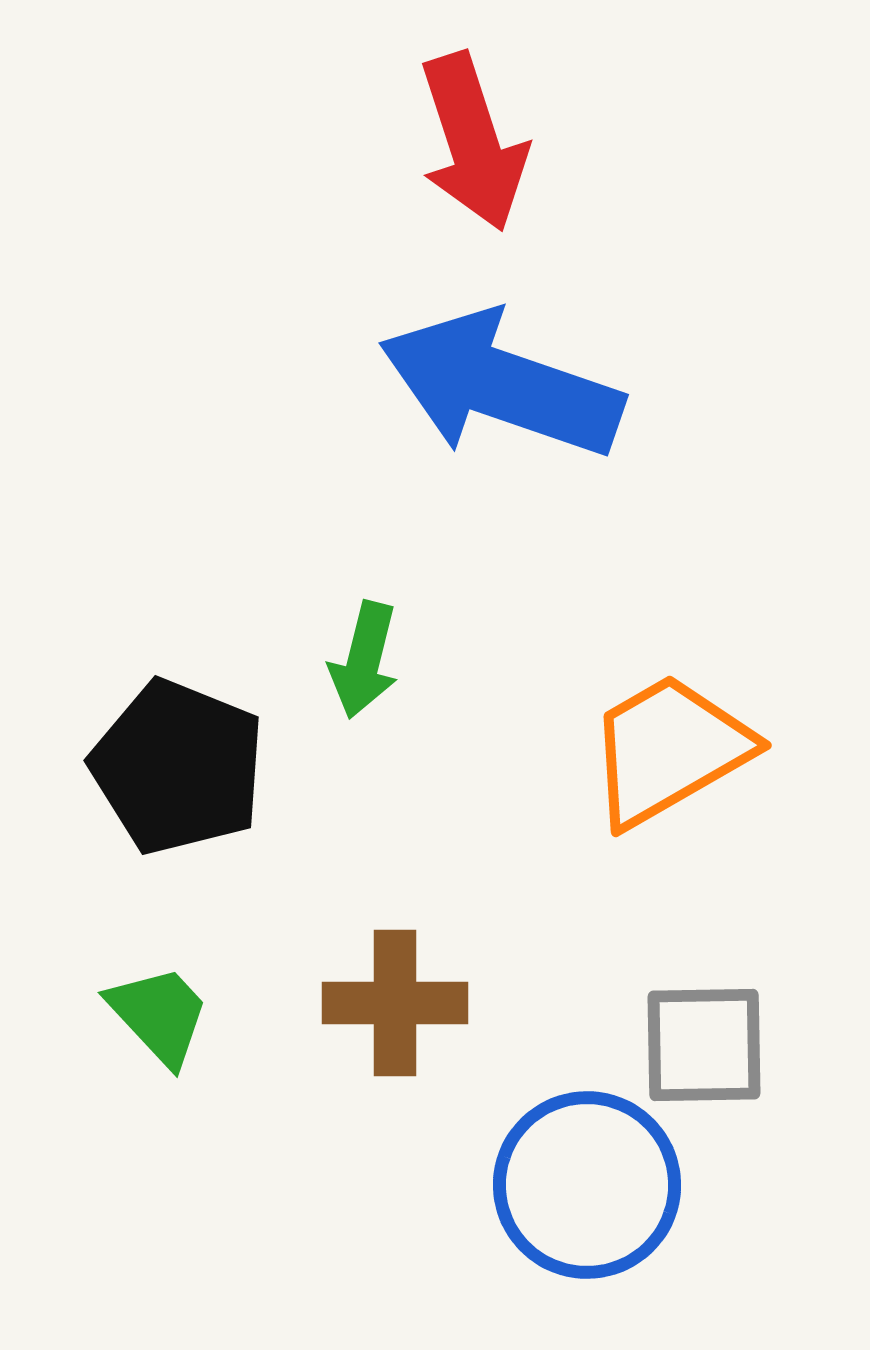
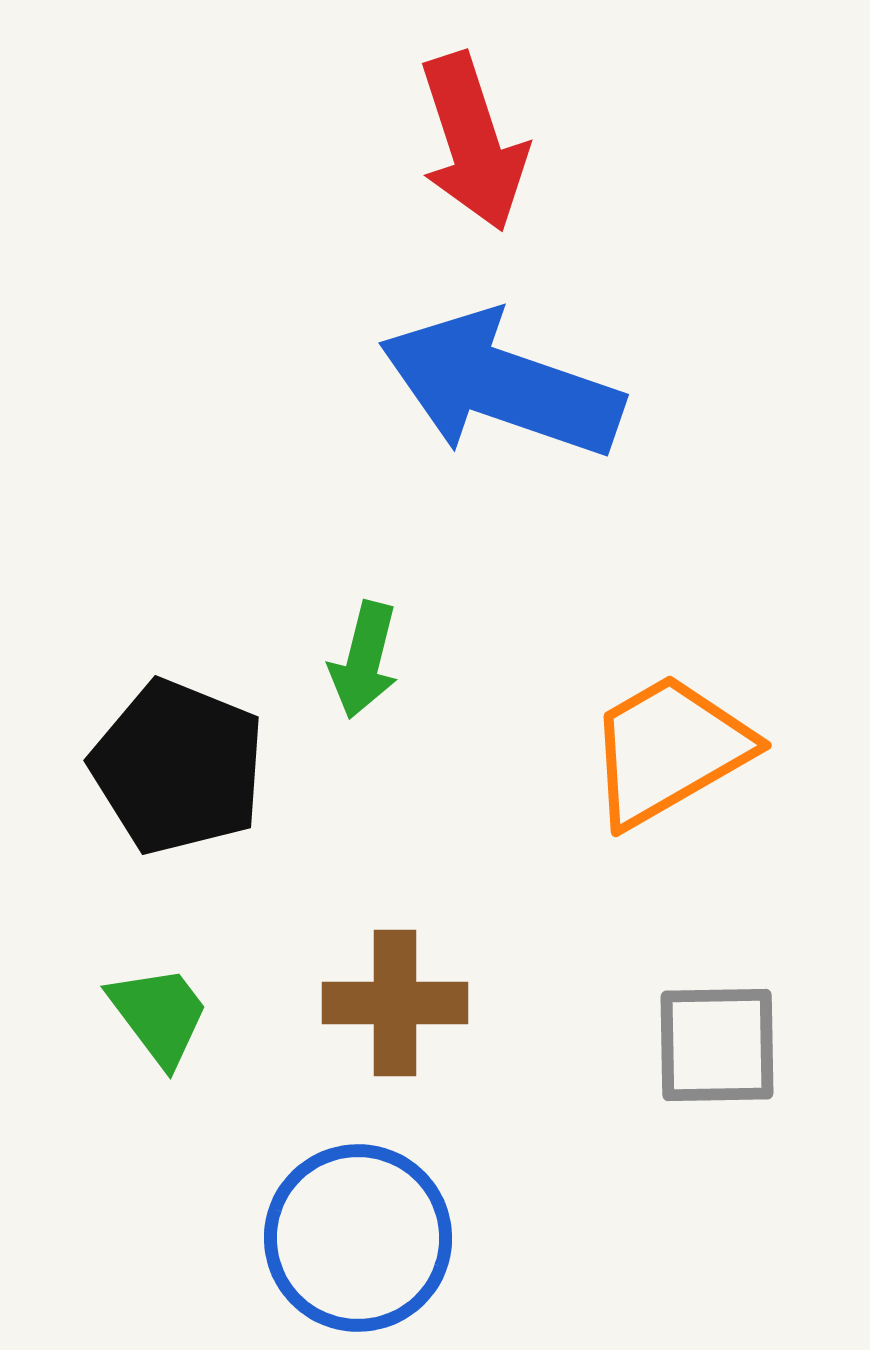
green trapezoid: rotated 6 degrees clockwise
gray square: moved 13 px right
blue circle: moved 229 px left, 53 px down
